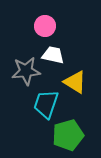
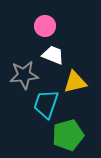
white trapezoid: rotated 10 degrees clockwise
gray star: moved 2 px left, 4 px down
yellow triangle: rotated 45 degrees counterclockwise
